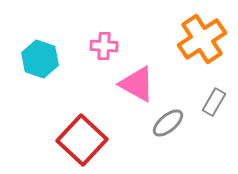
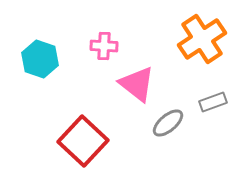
pink triangle: rotated 9 degrees clockwise
gray rectangle: moved 1 px left; rotated 40 degrees clockwise
red square: moved 1 px right, 1 px down
